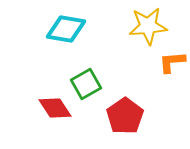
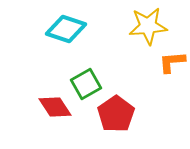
cyan diamond: rotated 9 degrees clockwise
red diamond: moved 1 px up
red pentagon: moved 9 px left, 2 px up
